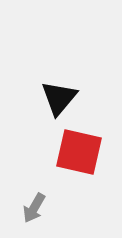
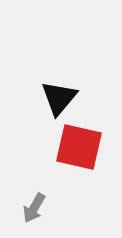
red square: moved 5 px up
